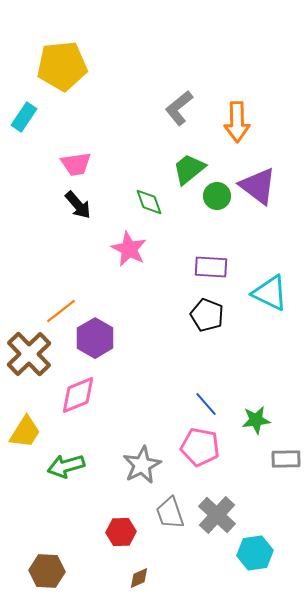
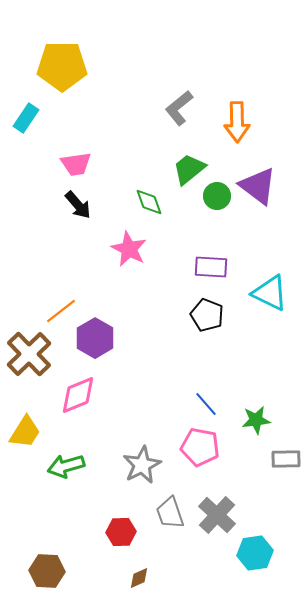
yellow pentagon: rotated 6 degrees clockwise
cyan rectangle: moved 2 px right, 1 px down
